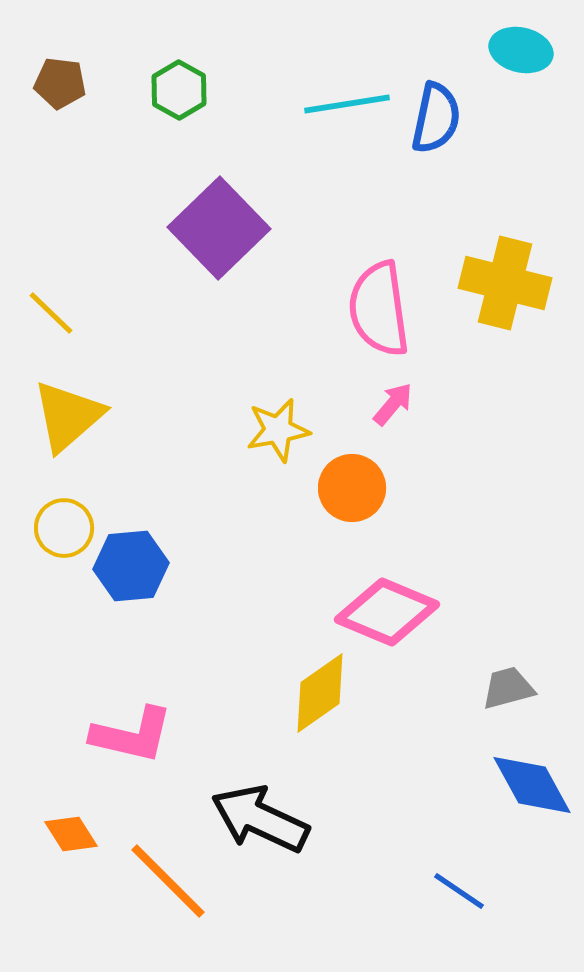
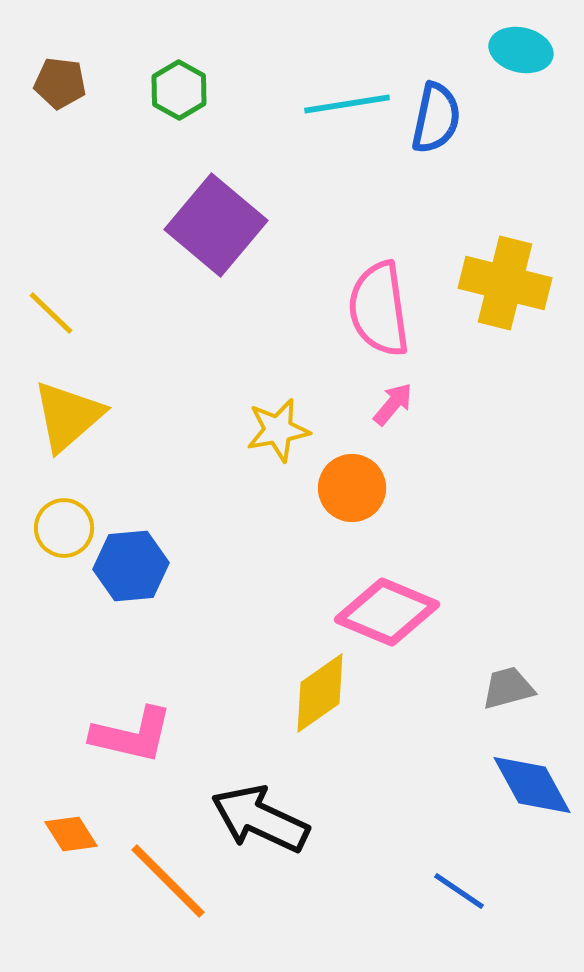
purple square: moved 3 px left, 3 px up; rotated 6 degrees counterclockwise
